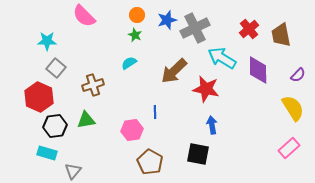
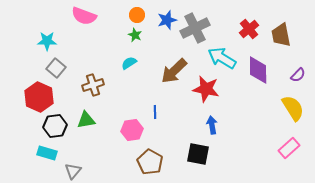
pink semicircle: rotated 25 degrees counterclockwise
